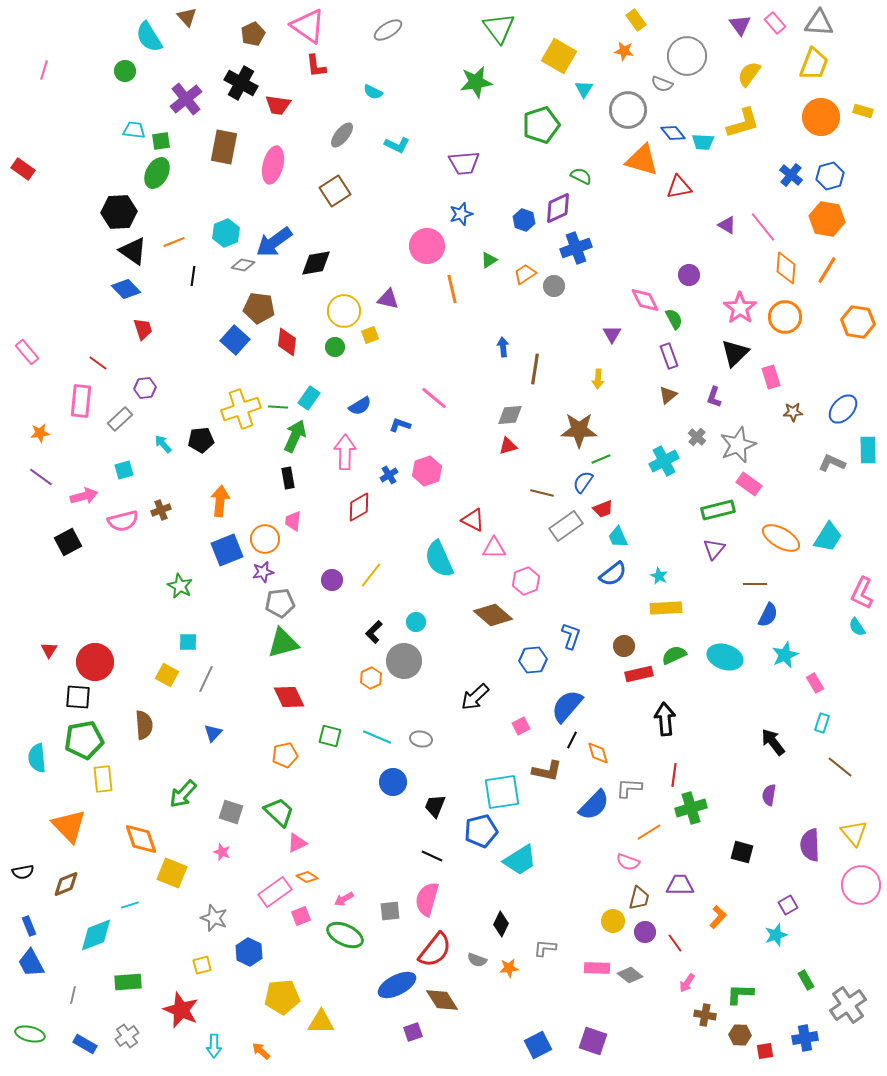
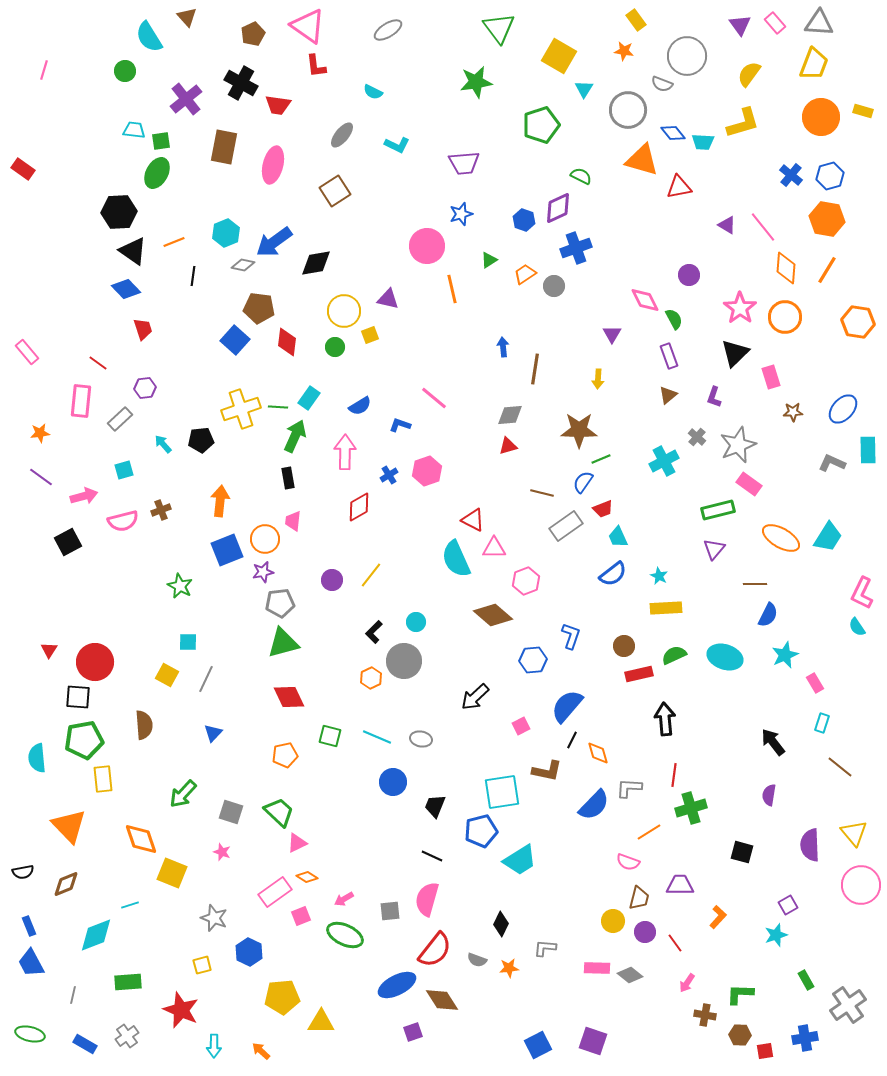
cyan semicircle at (439, 559): moved 17 px right
